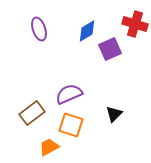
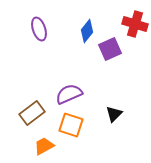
blue diamond: rotated 20 degrees counterclockwise
orange trapezoid: moved 5 px left, 1 px up
